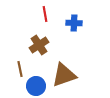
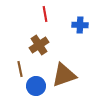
blue cross: moved 6 px right, 2 px down
